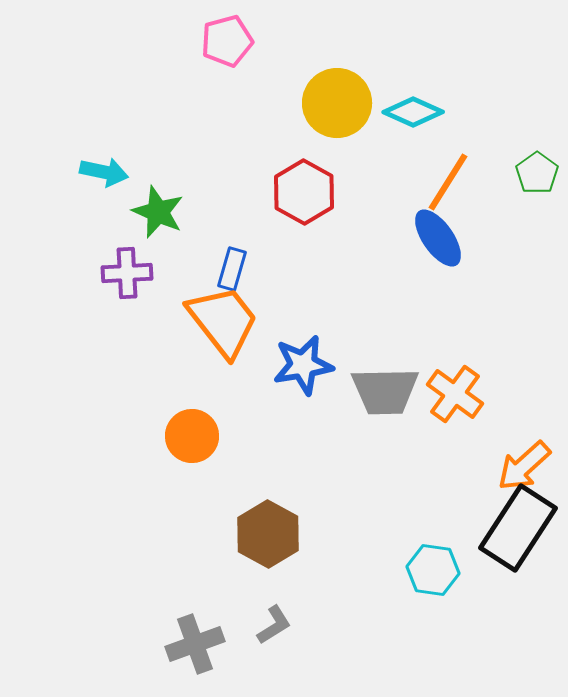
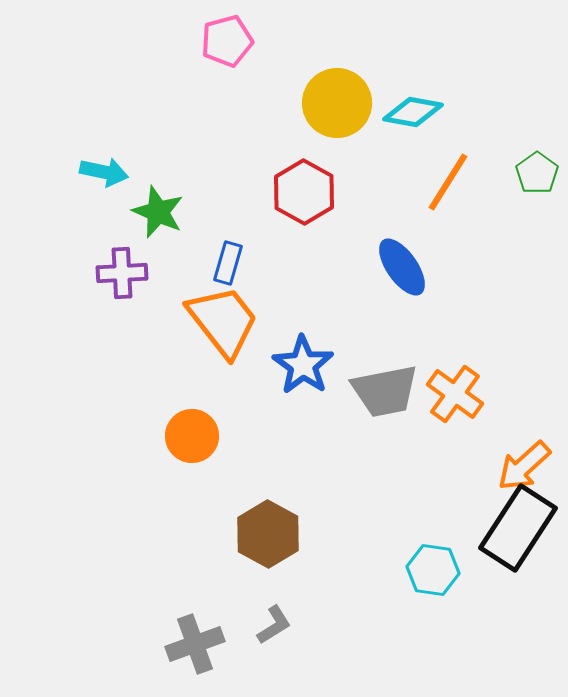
cyan diamond: rotated 14 degrees counterclockwise
blue ellipse: moved 36 px left, 29 px down
blue rectangle: moved 4 px left, 6 px up
purple cross: moved 5 px left
blue star: rotated 28 degrees counterclockwise
gray trapezoid: rotated 10 degrees counterclockwise
